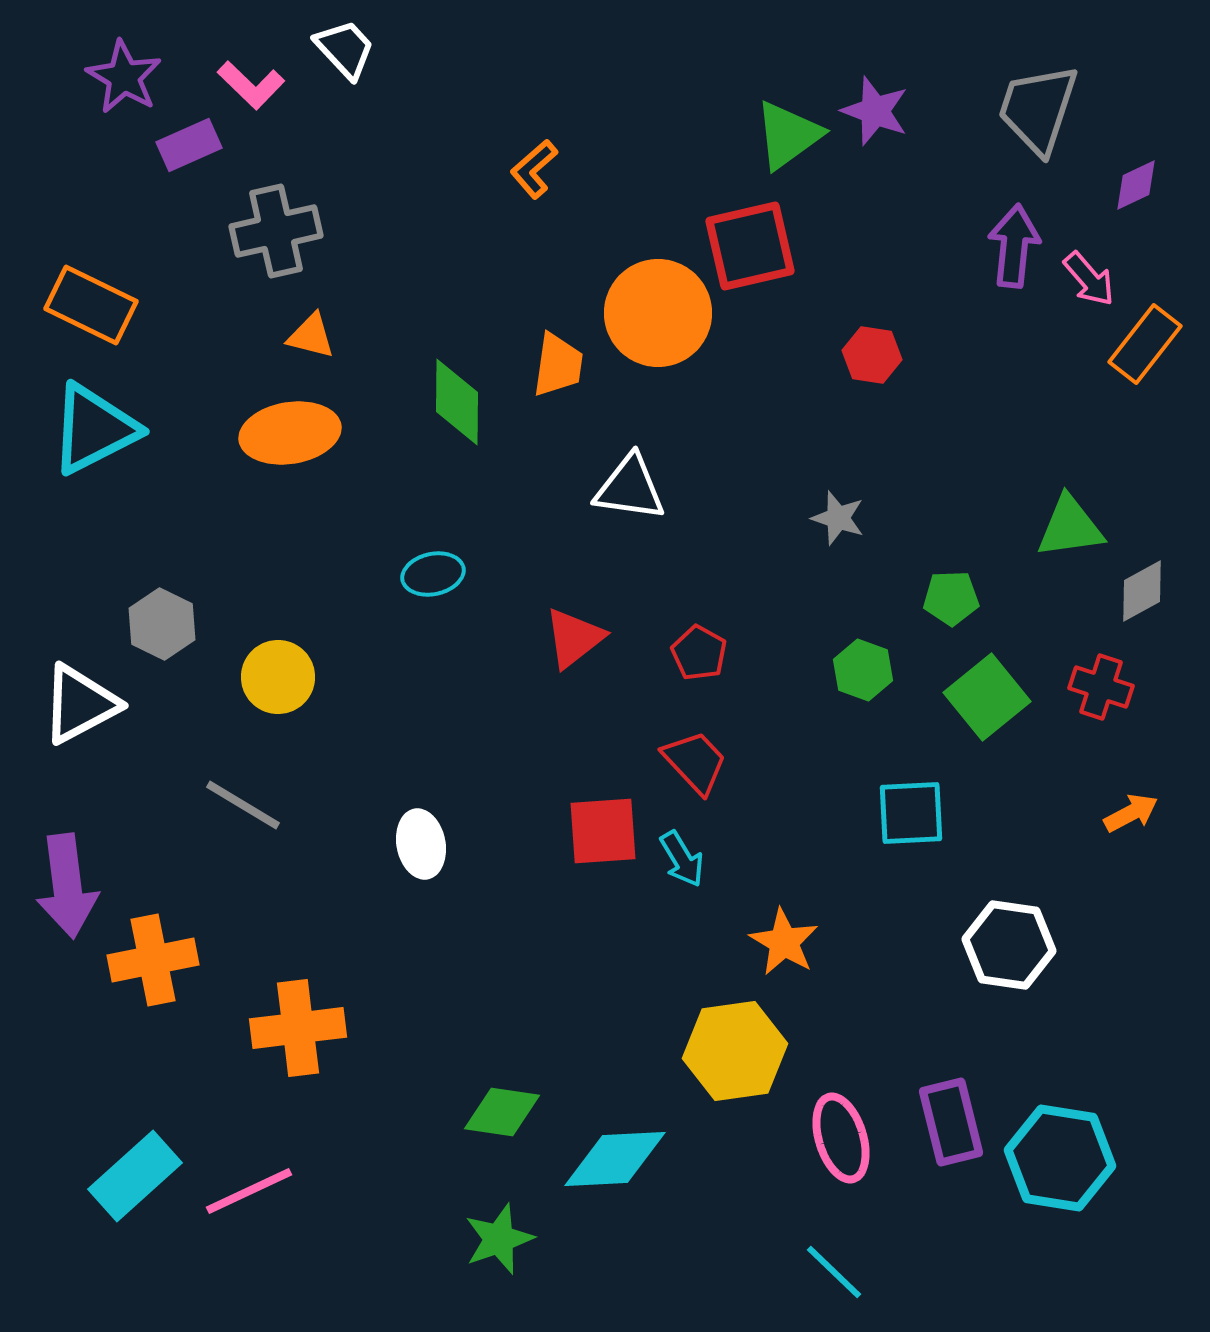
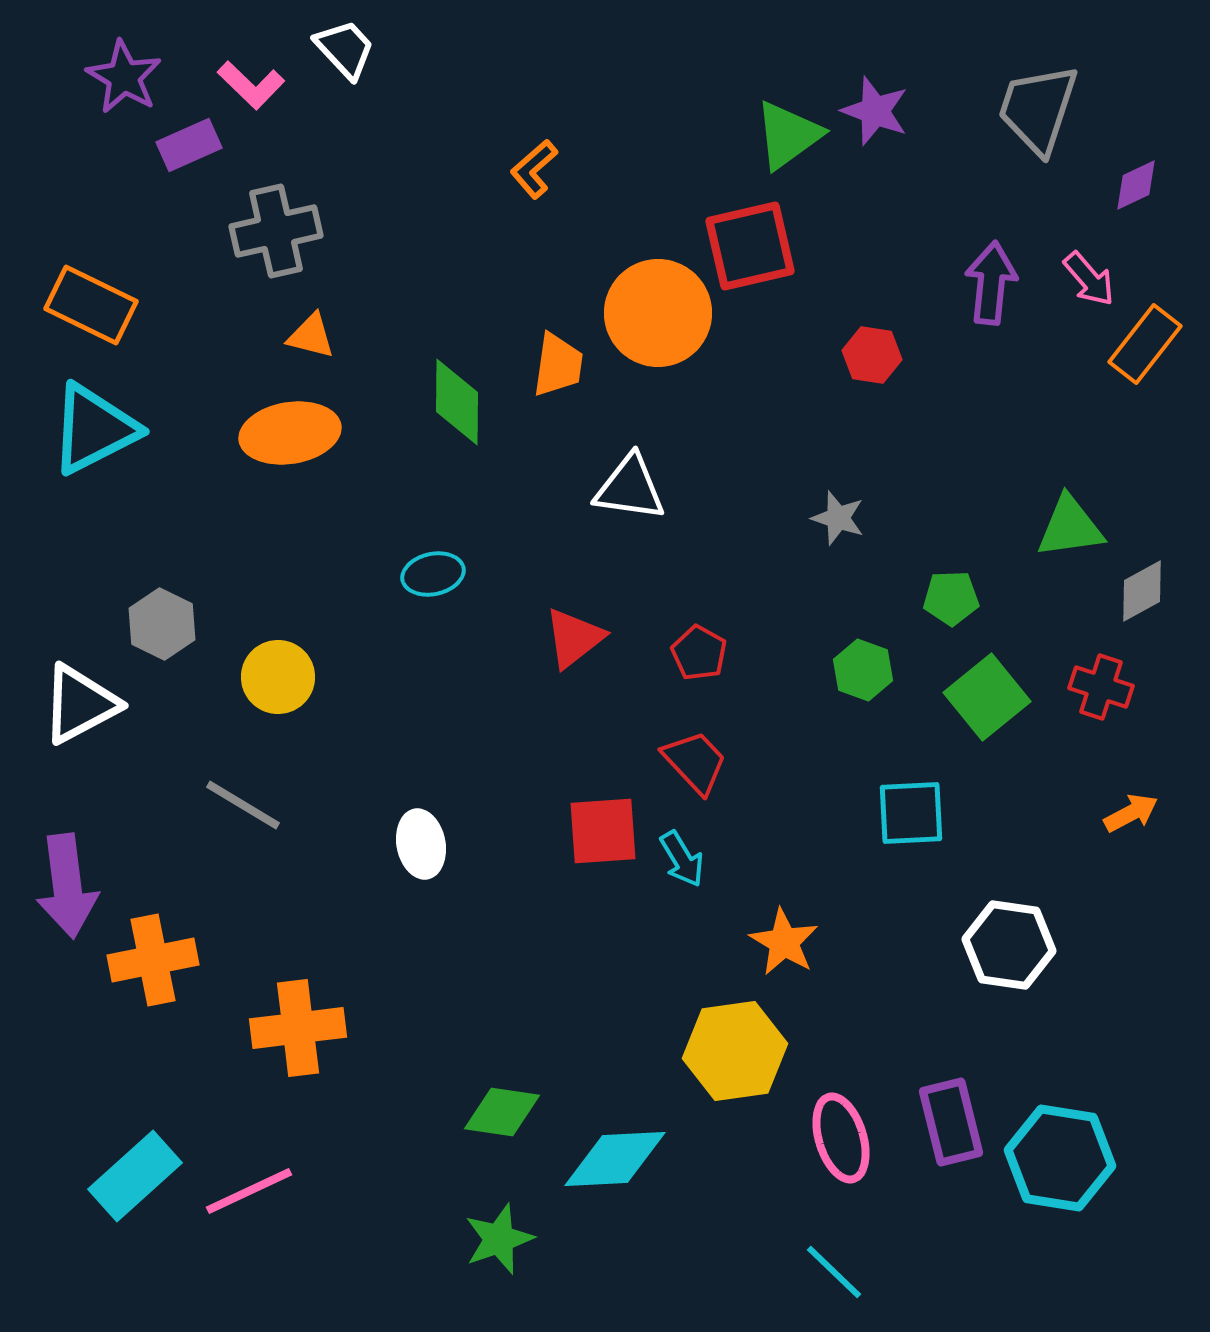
purple arrow at (1014, 246): moved 23 px left, 37 px down
